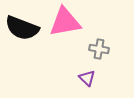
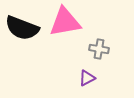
purple triangle: rotated 48 degrees clockwise
